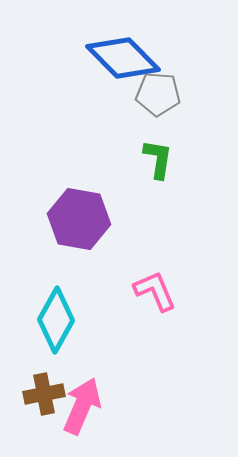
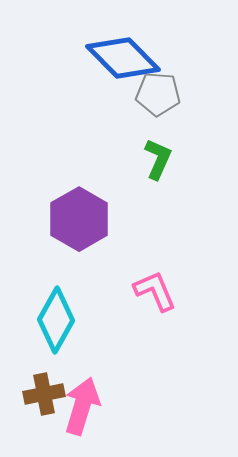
green L-shape: rotated 15 degrees clockwise
purple hexagon: rotated 20 degrees clockwise
pink arrow: rotated 6 degrees counterclockwise
